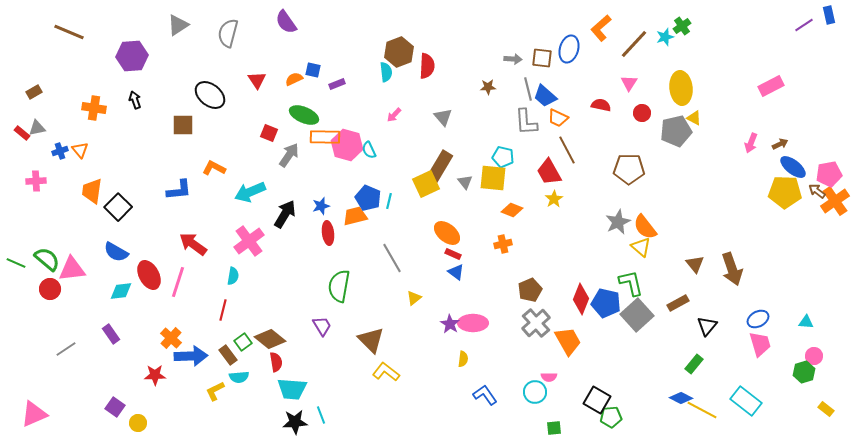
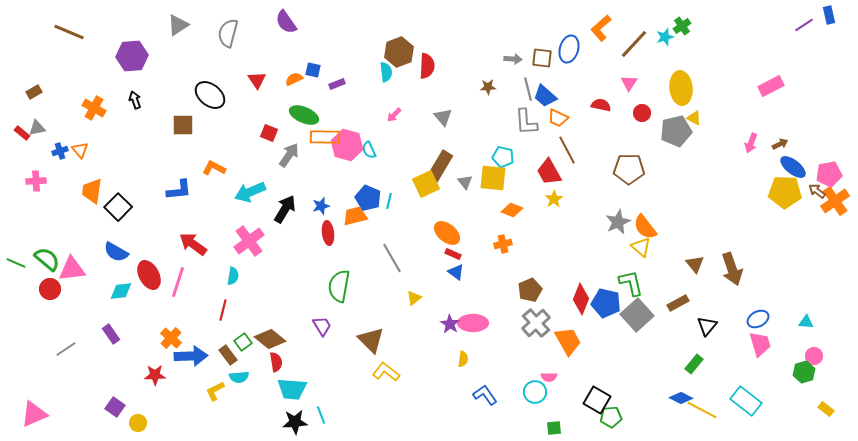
orange cross at (94, 108): rotated 20 degrees clockwise
black arrow at (285, 214): moved 5 px up
